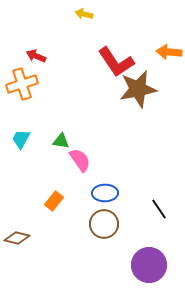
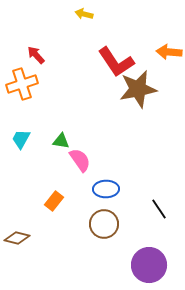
red arrow: moved 1 px up; rotated 24 degrees clockwise
blue ellipse: moved 1 px right, 4 px up
